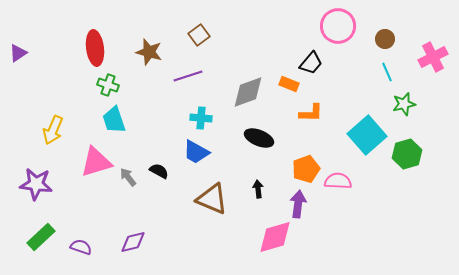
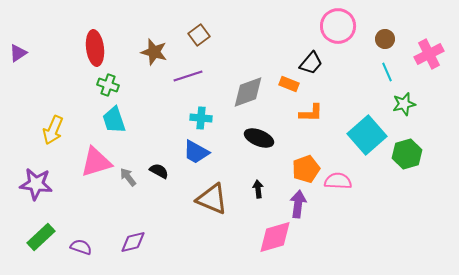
brown star: moved 5 px right
pink cross: moved 4 px left, 3 px up
